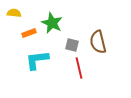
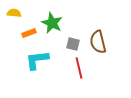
gray square: moved 1 px right, 1 px up
